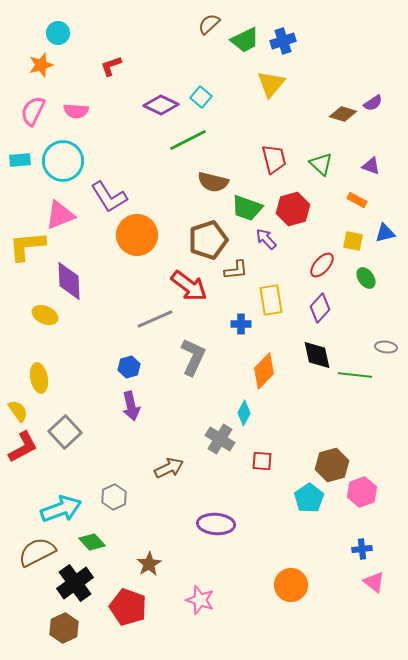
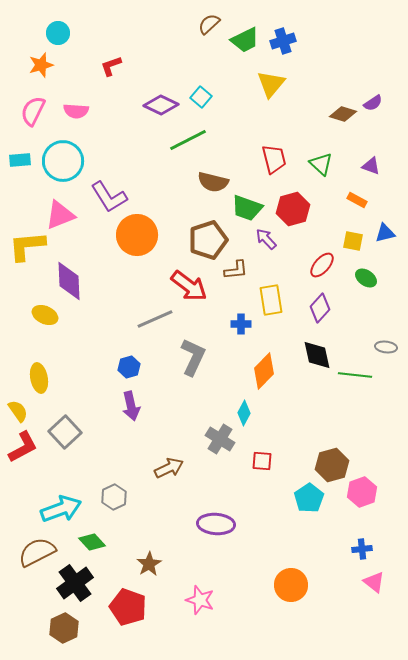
green ellipse at (366, 278): rotated 20 degrees counterclockwise
